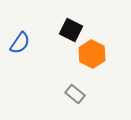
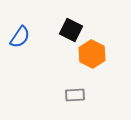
blue semicircle: moved 6 px up
gray rectangle: moved 1 px down; rotated 42 degrees counterclockwise
